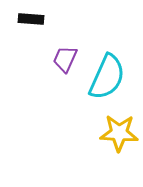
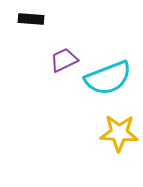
purple trapezoid: moved 1 px left, 1 px down; rotated 40 degrees clockwise
cyan semicircle: moved 1 px right, 1 px down; rotated 45 degrees clockwise
